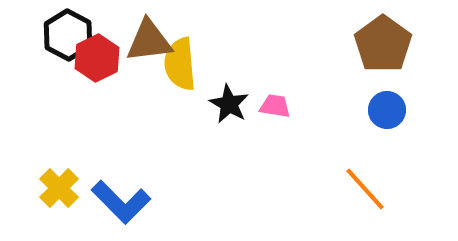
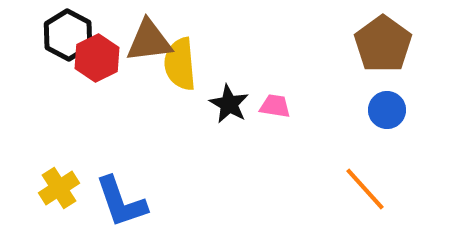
yellow cross: rotated 12 degrees clockwise
blue L-shape: rotated 26 degrees clockwise
